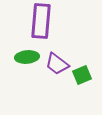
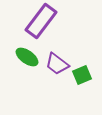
purple rectangle: rotated 32 degrees clockwise
green ellipse: rotated 40 degrees clockwise
